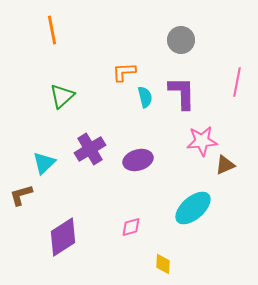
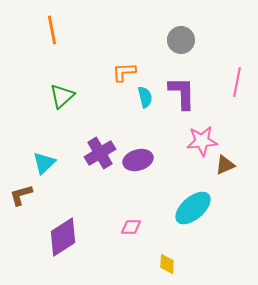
purple cross: moved 10 px right, 4 px down
pink diamond: rotated 15 degrees clockwise
yellow diamond: moved 4 px right
